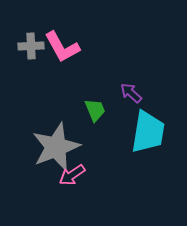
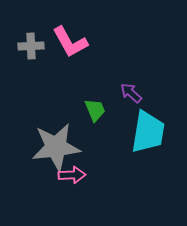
pink L-shape: moved 8 px right, 5 px up
gray star: rotated 15 degrees clockwise
pink arrow: rotated 148 degrees counterclockwise
